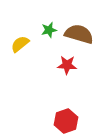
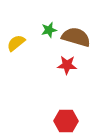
brown semicircle: moved 3 px left, 3 px down
yellow semicircle: moved 4 px left, 1 px up
red hexagon: rotated 20 degrees clockwise
